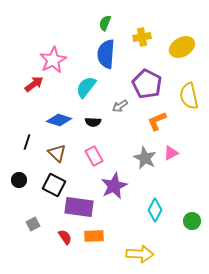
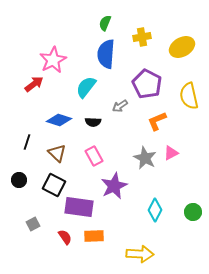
green circle: moved 1 px right, 9 px up
